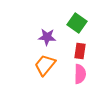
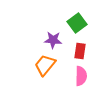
green square: rotated 18 degrees clockwise
purple star: moved 6 px right, 3 px down
pink semicircle: moved 1 px right, 2 px down
